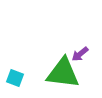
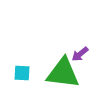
cyan square: moved 7 px right, 5 px up; rotated 18 degrees counterclockwise
